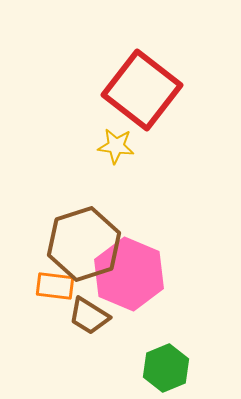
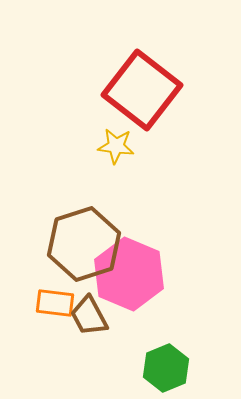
orange rectangle: moved 17 px down
brown trapezoid: rotated 30 degrees clockwise
